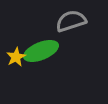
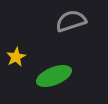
green ellipse: moved 13 px right, 25 px down
